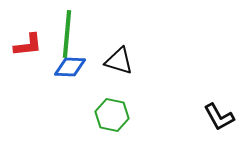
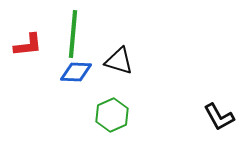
green line: moved 6 px right
blue diamond: moved 6 px right, 5 px down
green hexagon: rotated 24 degrees clockwise
